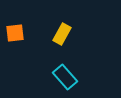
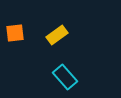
yellow rectangle: moved 5 px left, 1 px down; rotated 25 degrees clockwise
